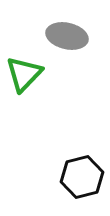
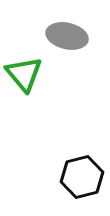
green triangle: rotated 24 degrees counterclockwise
